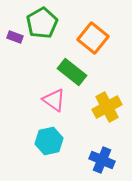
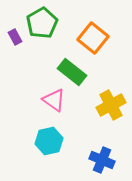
purple rectangle: rotated 42 degrees clockwise
yellow cross: moved 4 px right, 2 px up
